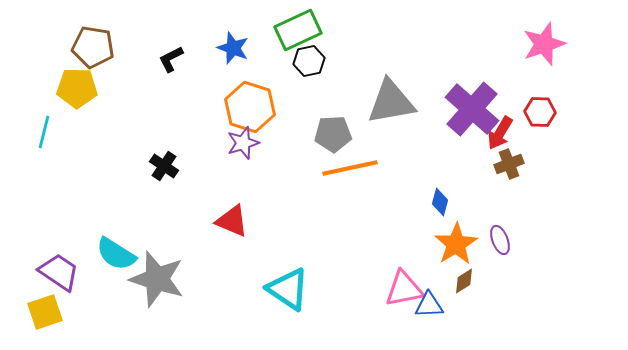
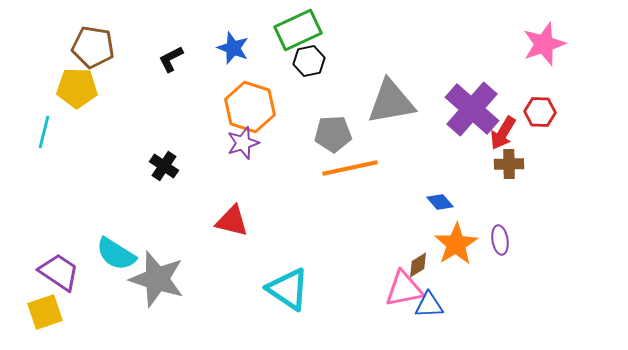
red arrow: moved 3 px right
brown cross: rotated 20 degrees clockwise
blue diamond: rotated 56 degrees counterclockwise
red triangle: rotated 9 degrees counterclockwise
purple ellipse: rotated 12 degrees clockwise
brown diamond: moved 46 px left, 16 px up
